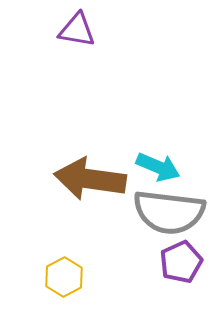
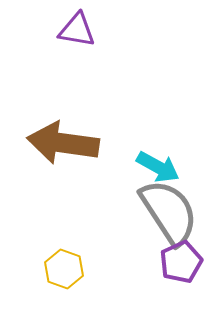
cyan arrow: rotated 6 degrees clockwise
brown arrow: moved 27 px left, 36 px up
gray semicircle: rotated 130 degrees counterclockwise
yellow hexagon: moved 8 px up; rotated 12 degrees counterclockwise
